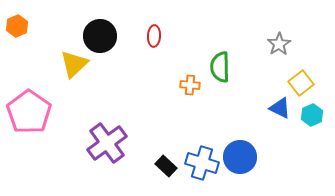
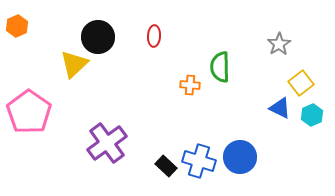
black circle: moved 2 px left, 1 px down
blue cross: moved 3 px left, 2 px up
